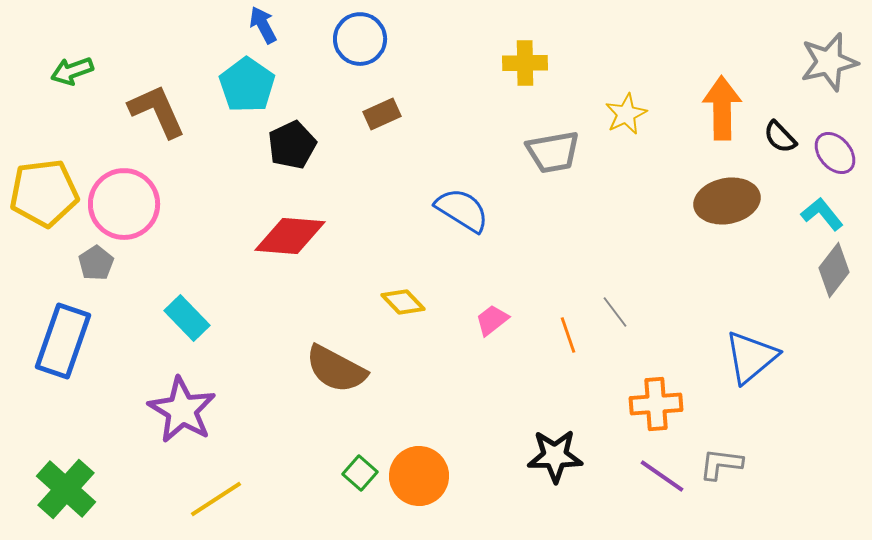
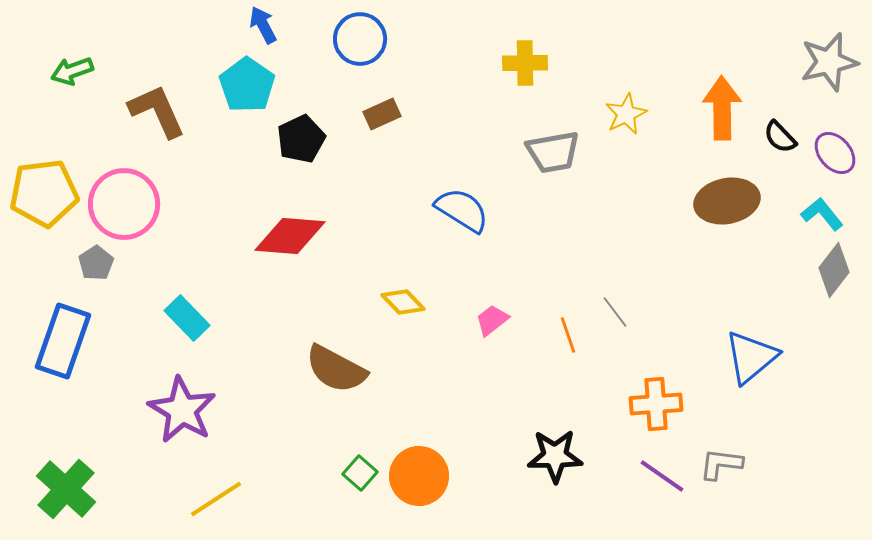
black pentagon: moved 9 px right, 6 px up
